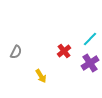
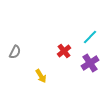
cyan line: moved 2 px up
gray semicircle: moved 1 px left
